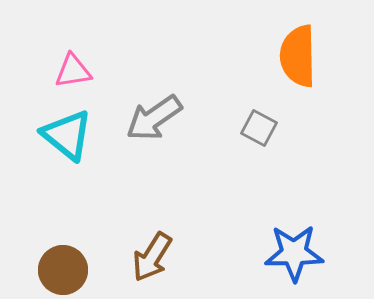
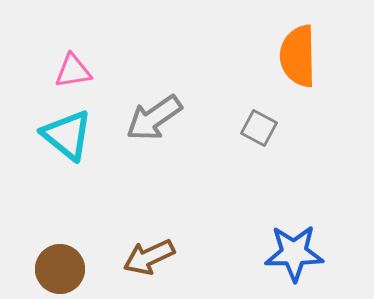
brown arrow: moved 3 px left; rotated 33 degrees clockwise
brown circle: moved 3 px left, 1 px up
